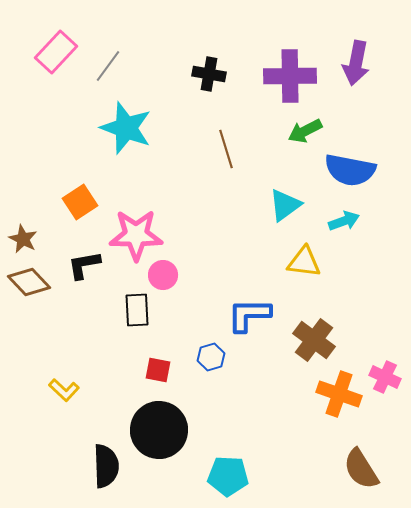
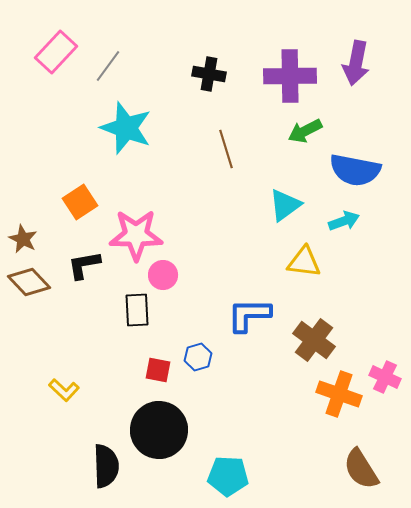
blue semicircle: moved 5 px right
blue hexagon: moved 13 px left
